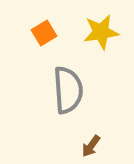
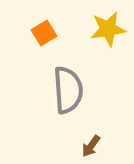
yellow star: moved 7 px right, 3 px up
